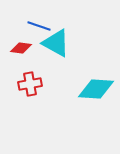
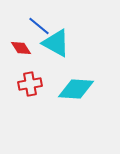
blue line: rotated 20 degrees clockwise
red diamond: rotated 50 degrees clockwise
cyan diamond: moved 20 px left
